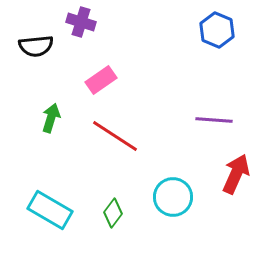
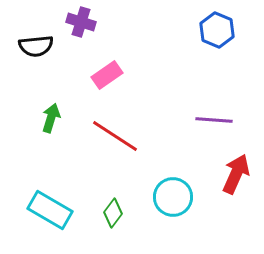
pink rectangle: moved 6 px right, 5 px up
